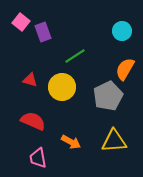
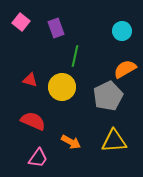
purple rectangle: moved 13 px right, 4 px up
green line: rotated 45 degrees counterclockwise
orange semicircle: rotated 30 degrees clockwise
pink trapezoid: rotated 135 degrees counterclockwise
